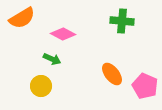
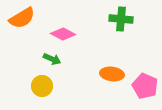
green cross: moved 1 px left, 2 px up
orange ellipse: rotated 45 degrees counterclockwise
yellow circle: moved 1 px right
